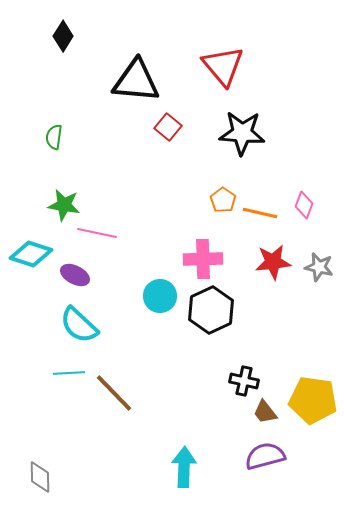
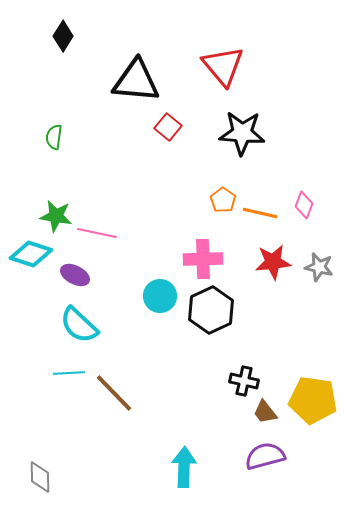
green star: moved 8 px left, 11 px down
